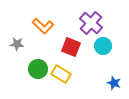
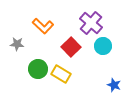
red square: rotated 24 degrees clockwise
blue star: moved 2 px down
